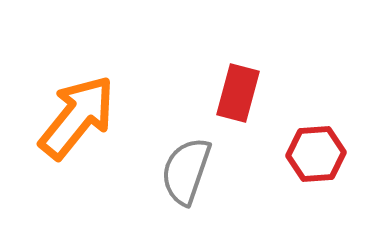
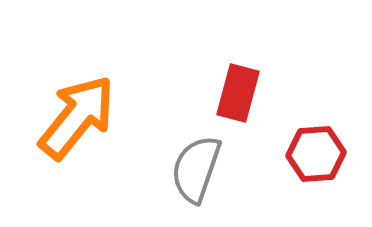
gray semicircle: moved 10 px right, 2 px up
